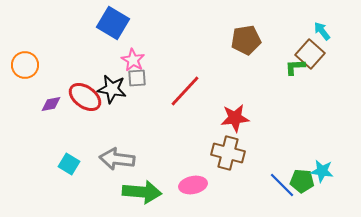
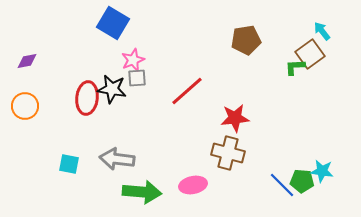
brown square: rotated 12 degrees clockwise
pink star: rotated 20 degrees clockwise
orange circle: moved 41 px down
red line: moved 2 px right; rotated 6 degrees clockwise
red ellipse: moved 2 px right, 1 px down; rotated 60 degrees clockwise
purple diamond: moved 24 px left, 43 px up
cyan square: rotated 20 degrees counterclockwise
